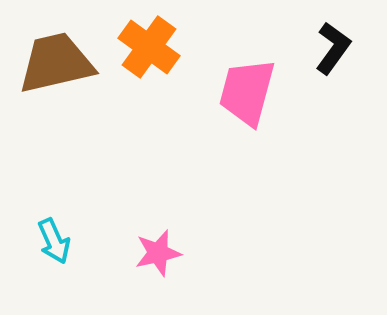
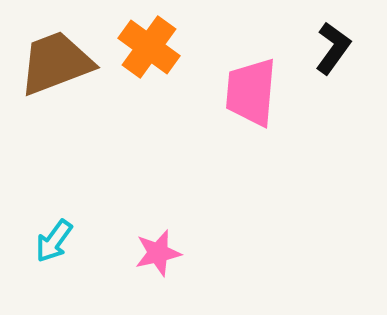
brown trapezoid: rotated 8 degrees counterclockwise
pink trapezoid: moved 4 px right; rotated 10 degrees counterclockwise
cyan arrow: rotated 60 degrees clockwise
